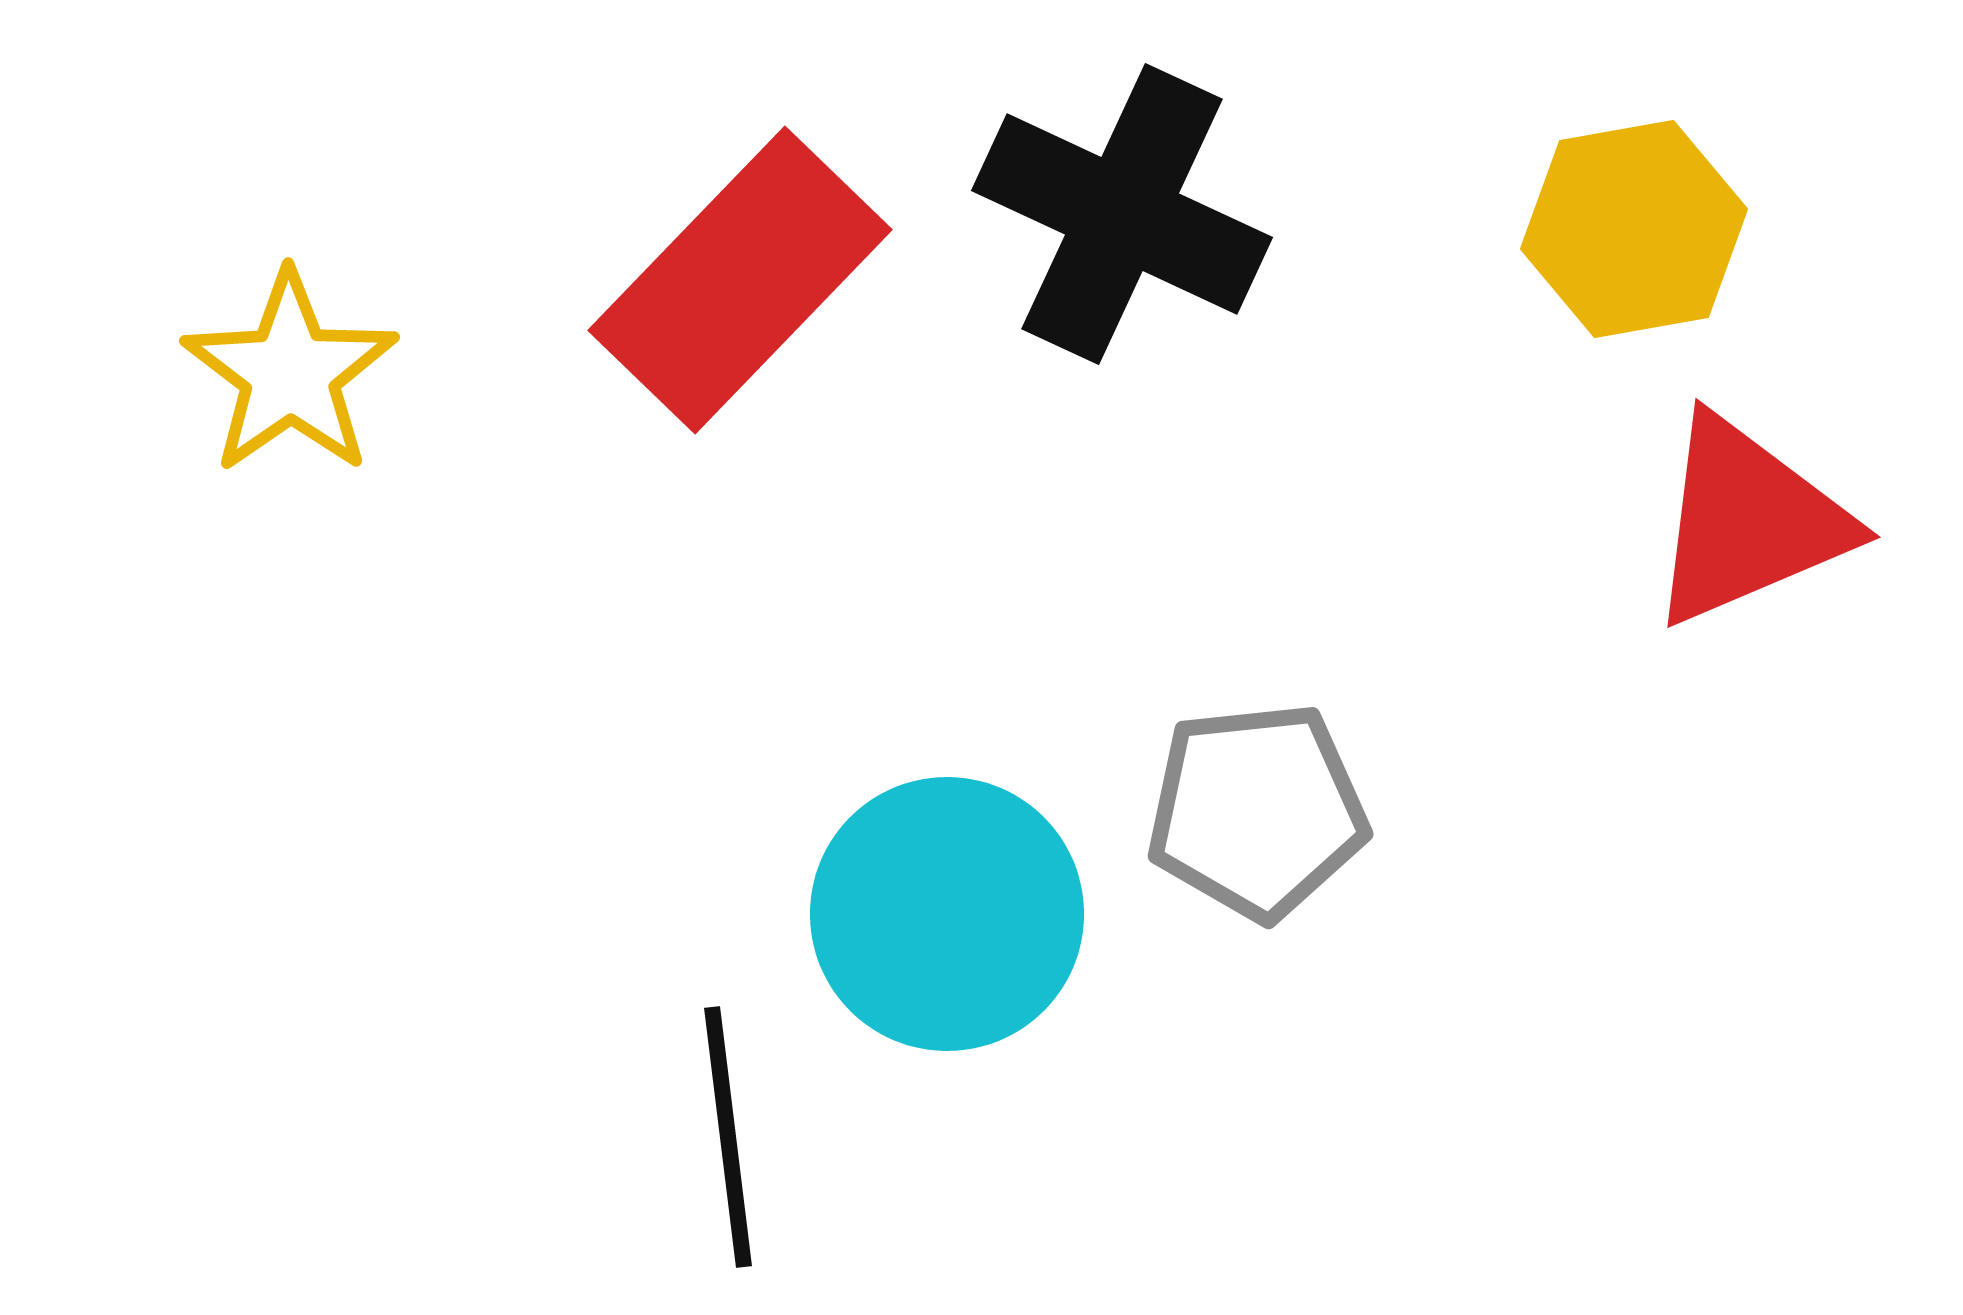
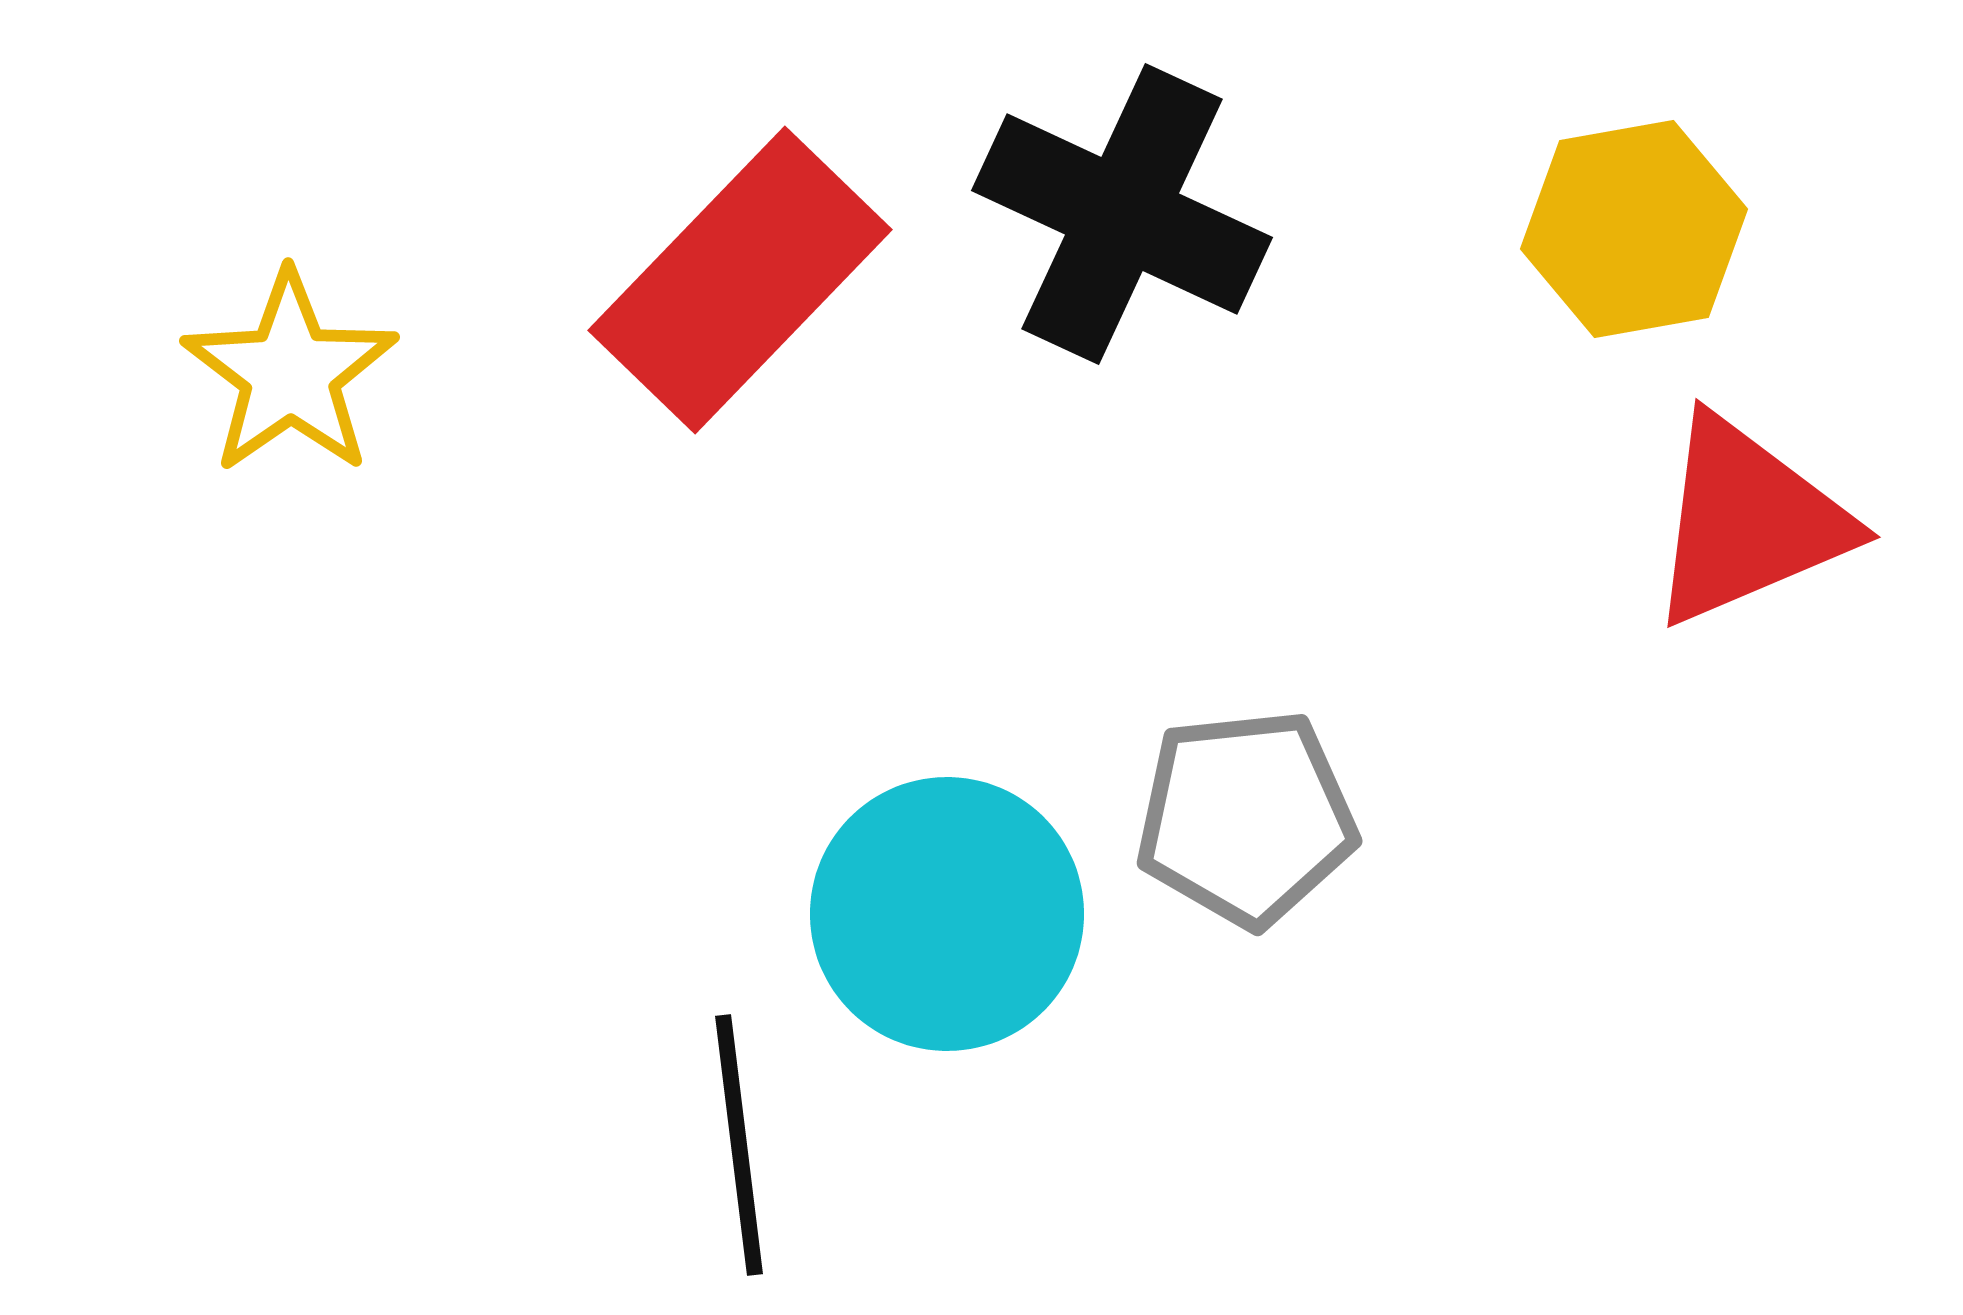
gray pentagon: moved 11 px left, 7 px down
black line: moved 11 px right, 8 px down
